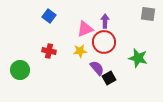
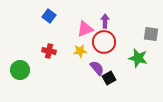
gray square: moved 3 px right, 20 px down
